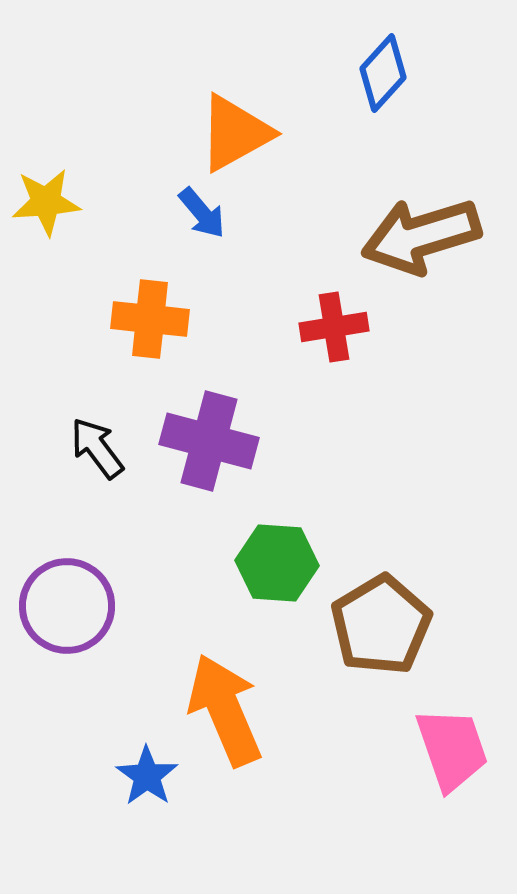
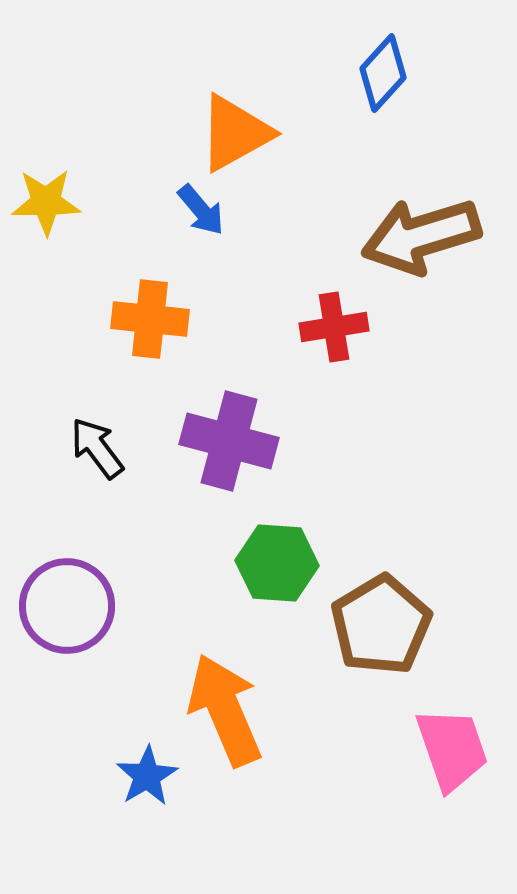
yellow star: rotated 4 degrees clockwise
blue arrow: moved 1 px left, 3 px up
purple cross: moved 20 px right
blue star: rotated 6 degrees clockwise
